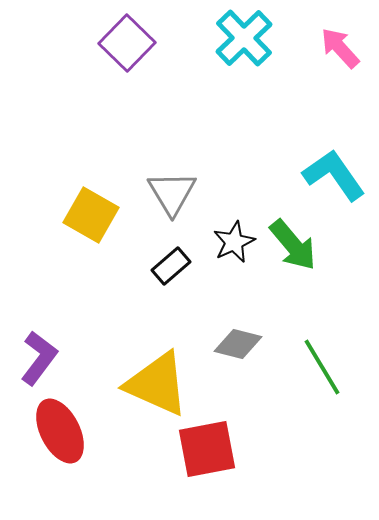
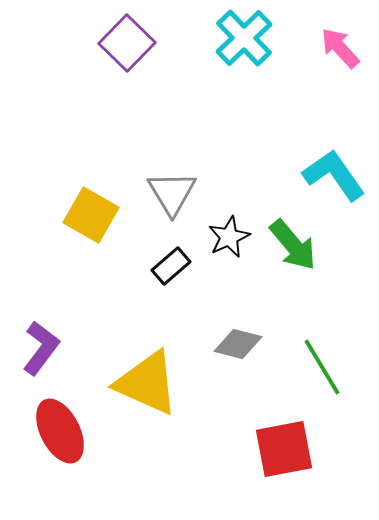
black star: moved 5 px left, 5 px up
purple L-shape: moved 2 px right, 10 px up
yellow triangle: moved 10 px left, 1 px up
red square: moved 77 px right
